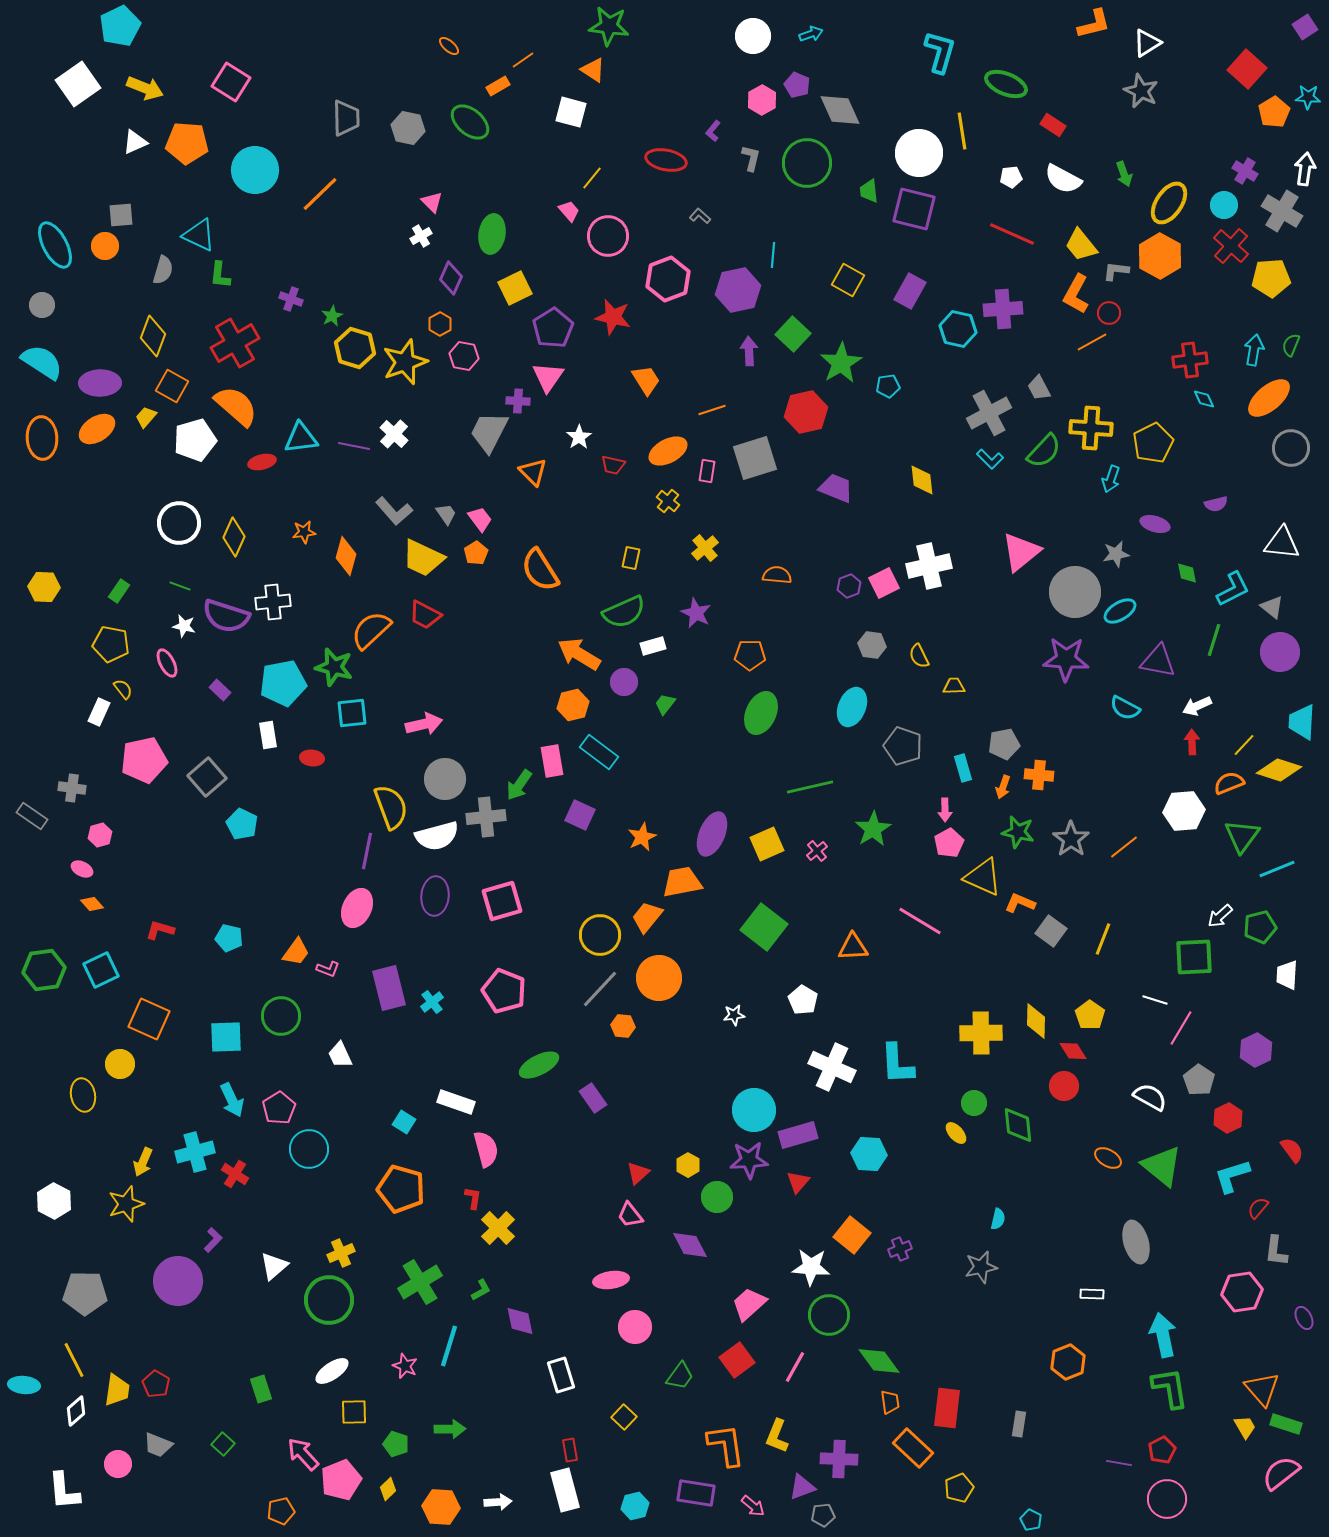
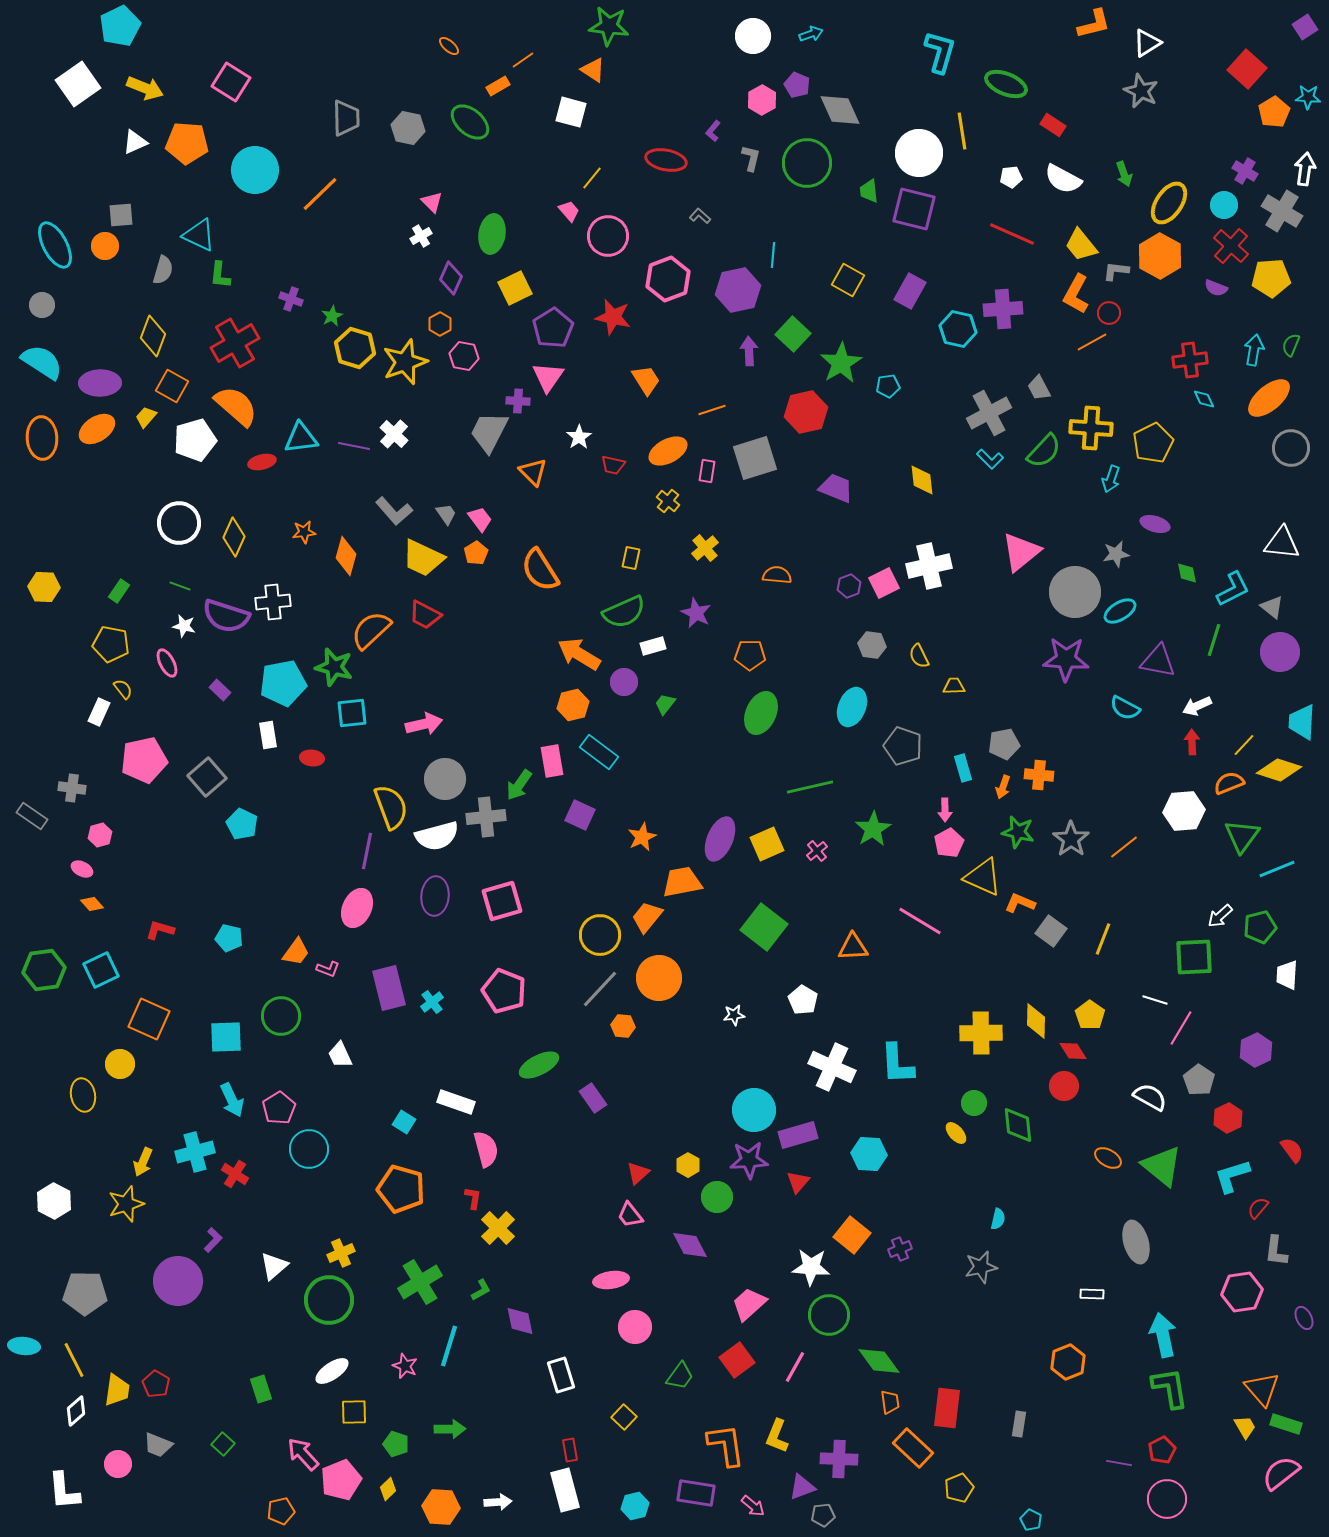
purple semicircle at (1216, 504): moved 216 px up; rotated 35 degrees clockwise
purple ellipse at (712, 834): moved 8 px right, 5 px down
cyan ellipse at (24, 1385): moved 39 px up
